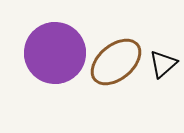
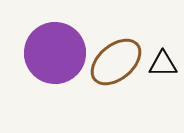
black triangle: rotated 40 degrees clockwise
